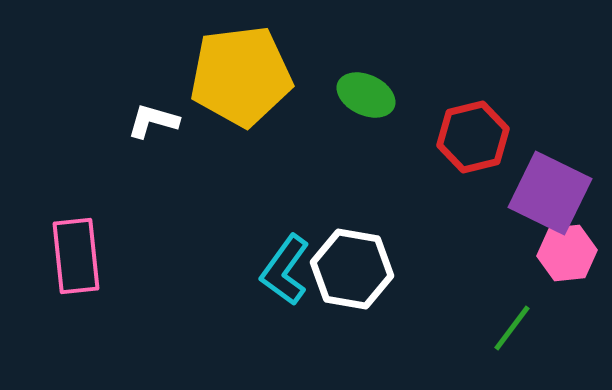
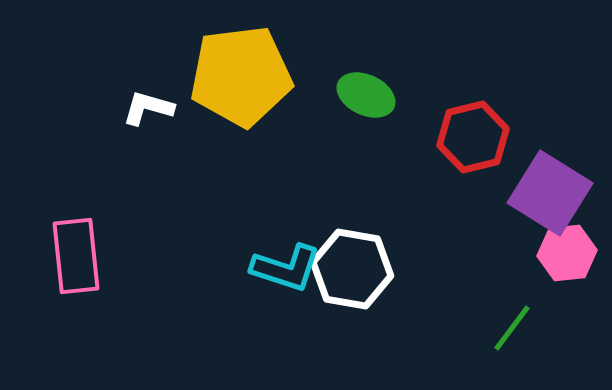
white L-shape: moved 5 px left, 13 px up
purple square: rotated 6 degrees clockwise
cyan L-shape: moved 1 px right, 2 px up; rotated 108 degrees counterclockwise
